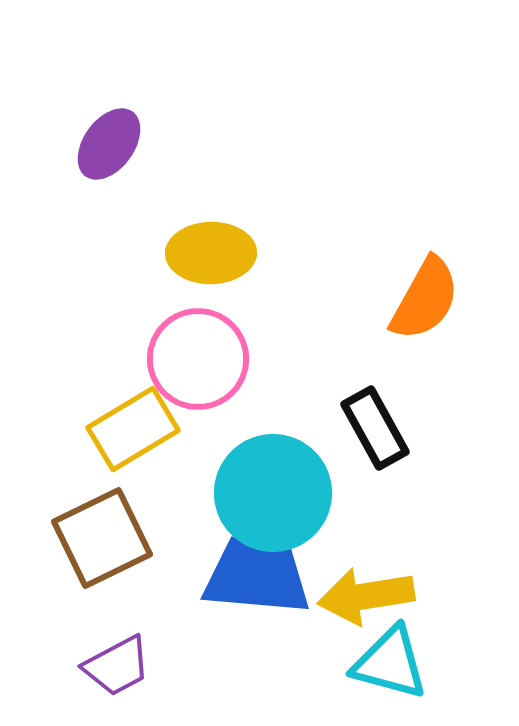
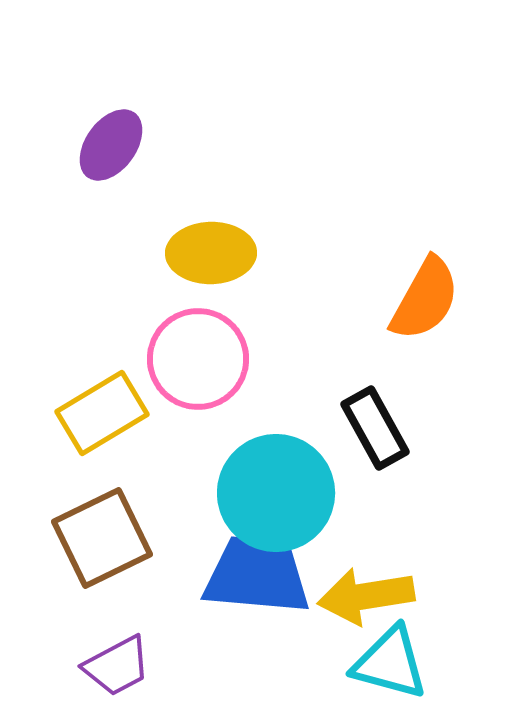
purple ellipse: moved 2 px right, 1 px down
yellow rectangle: moved 31 px left, 16 px up
cyan circle: moved 3 px right
